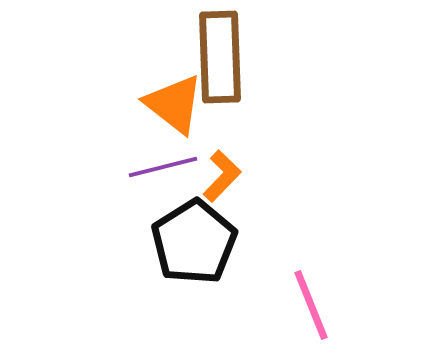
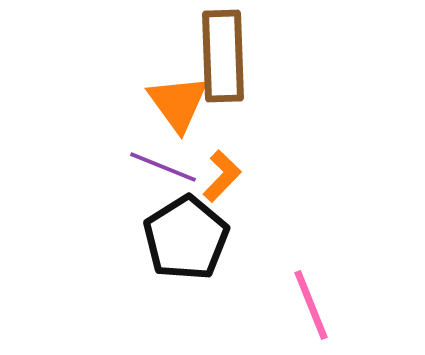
brown rectangle: moved 3 px right, 1 px up
orange triangle: moved 4 px right, 1 px up; rotated 16 degrees clockwise
purple line: rotated 36 degrees clockwise
black pentagon: moved 8 px left, 4 px up
